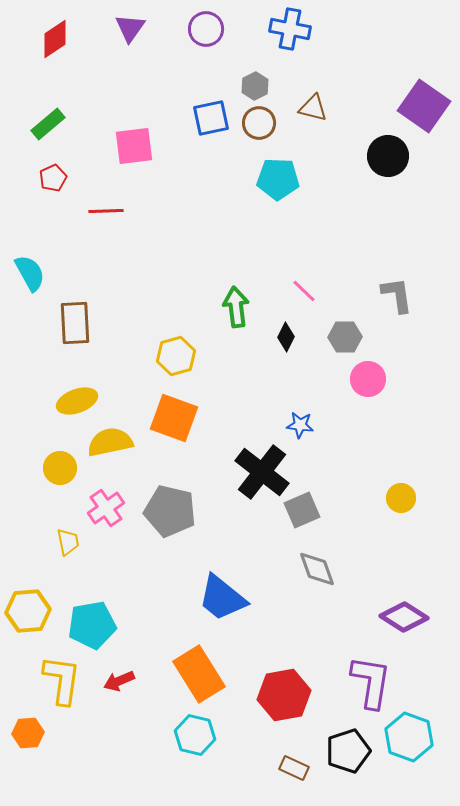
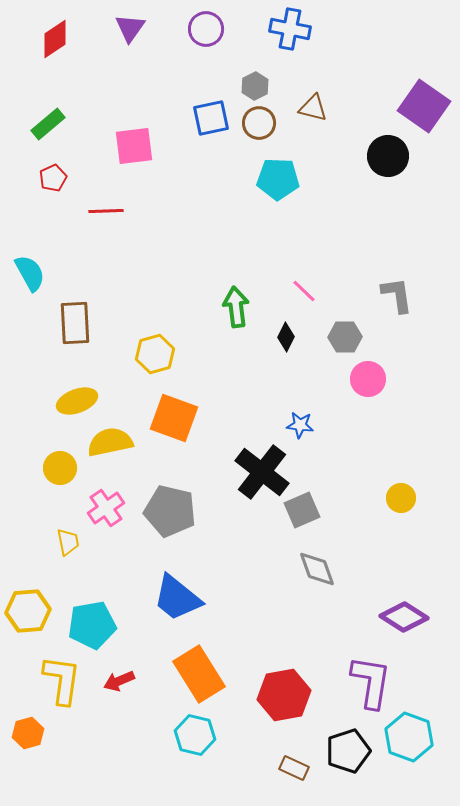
yellow hexagon at (176, 356): moved 21 px left, 2 px up
blue trapezoid at (222, 598): moved 45 px left
orange hexagon at (28, 733): rotated 12 degrees counterclockwise
